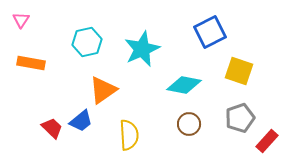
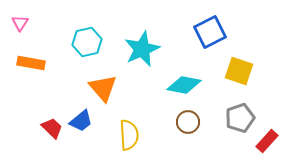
pink triangle: moved 1 px left, 3 px down
orange triangle: moved 2 px up; rotated 36 degrees counterclockwise
brown circle: moved 1 px left, 2 px up
